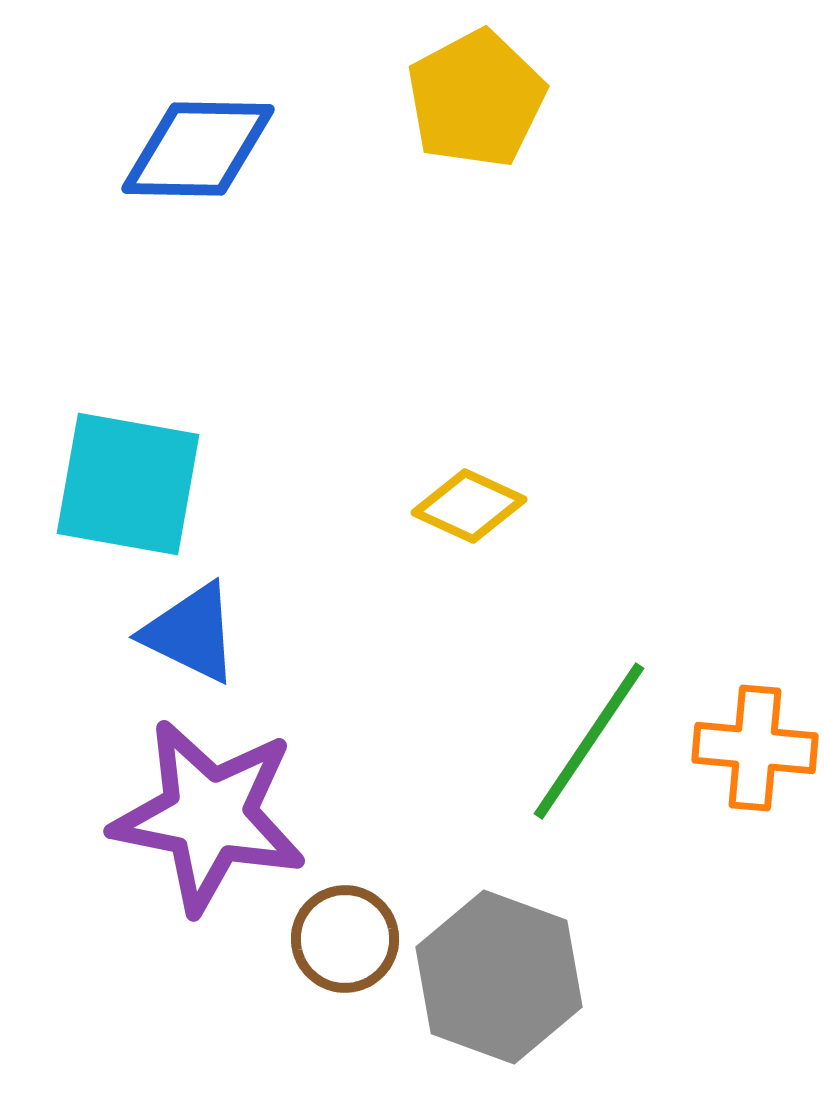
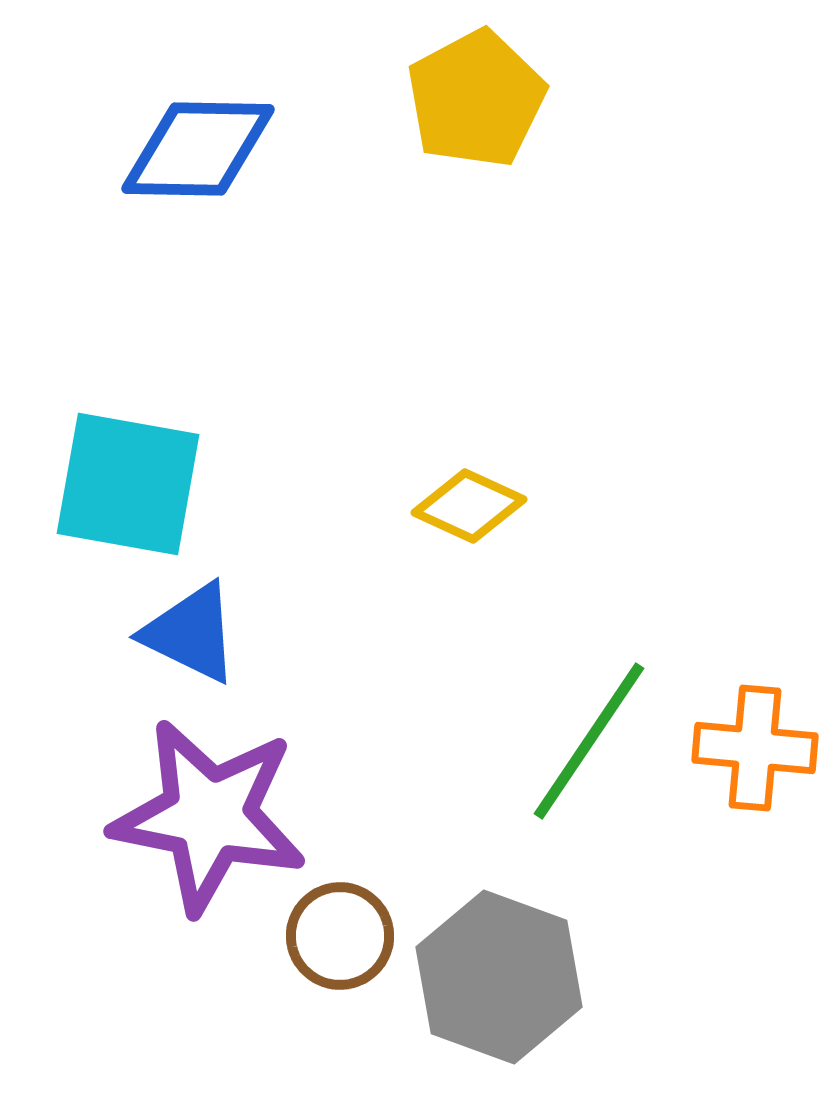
brown circle: moved 5 px left, 3 px up
